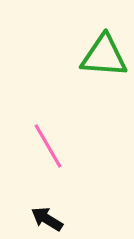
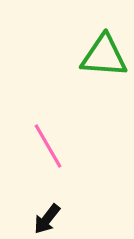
black arrow: rotated 84 degrees counterclockwise
